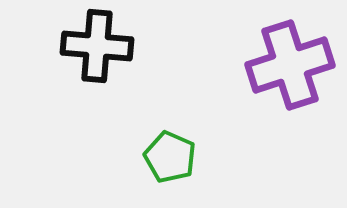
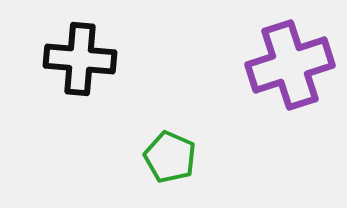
black cross: moved 17 px left, 13 px down
